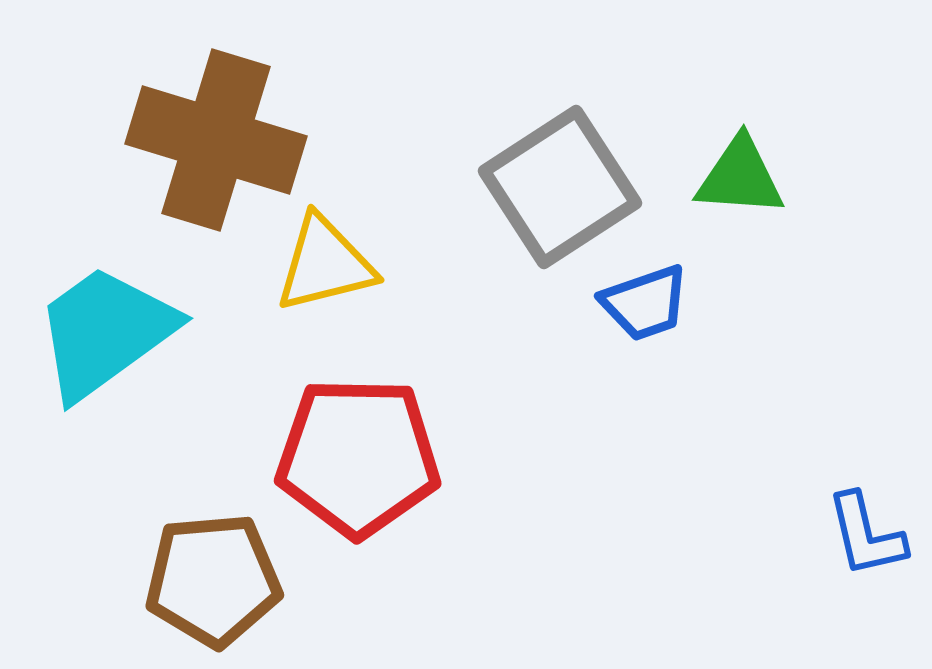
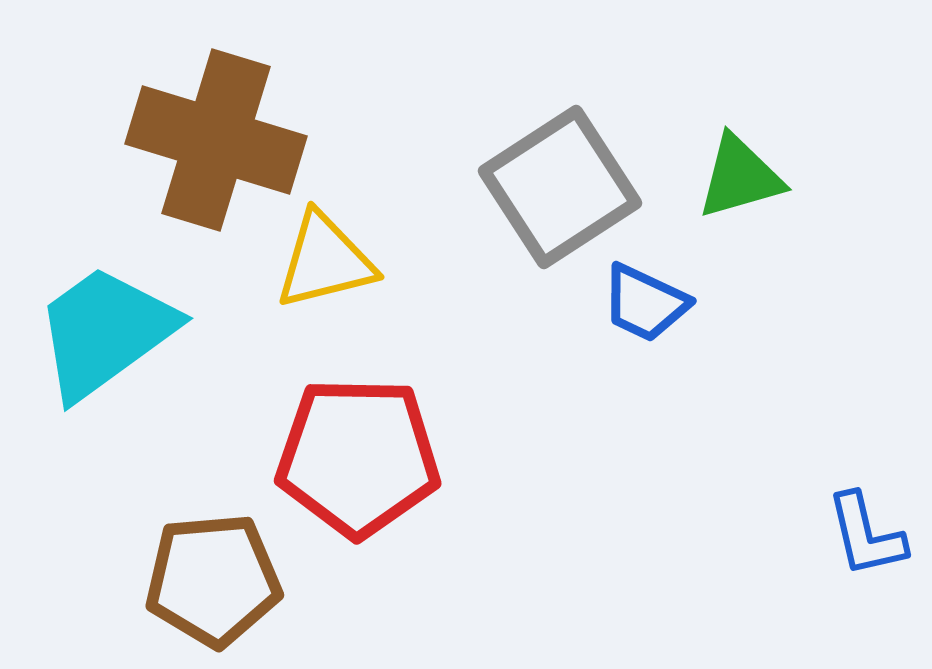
green triangle: rotated 20 degrees counterclockwise
yellow triangle: moved 3 px up
blue trapezoid: rotated 44 degrees clockwise
